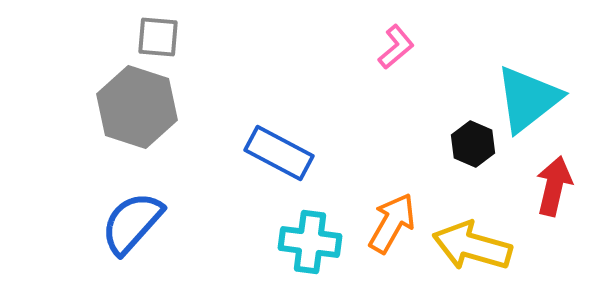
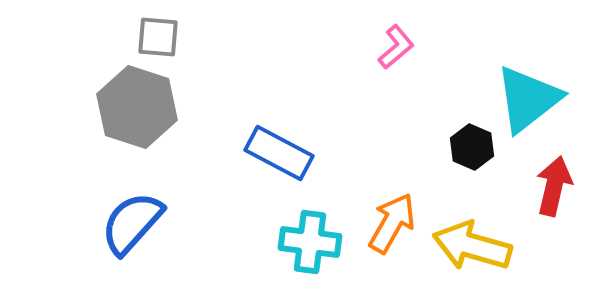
black hexagon: moved 1 px left, 3 px down
